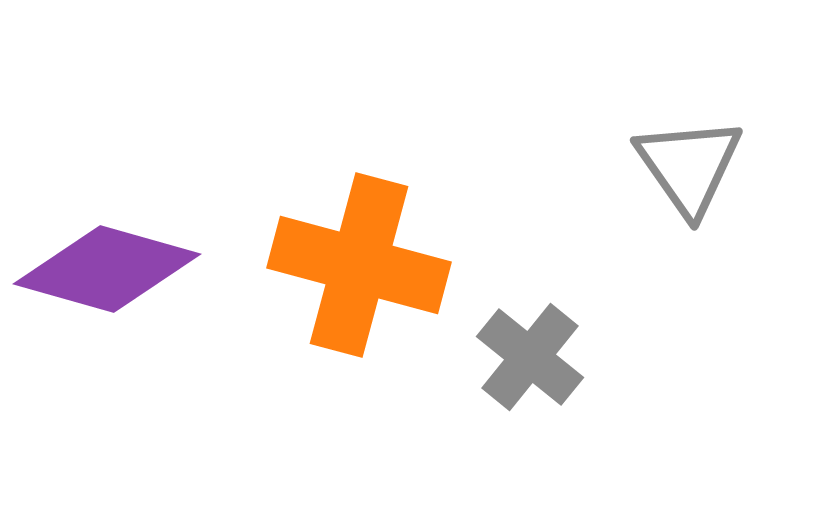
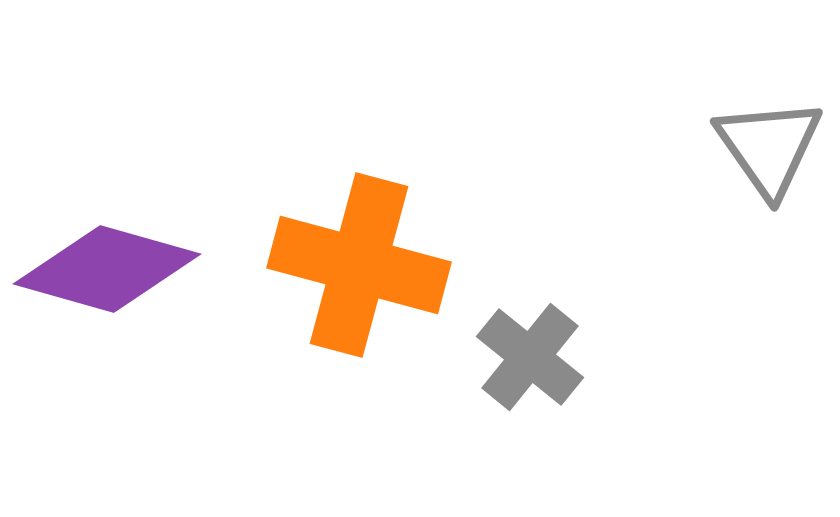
gray triangle: moved 80 px right, 19 px up
